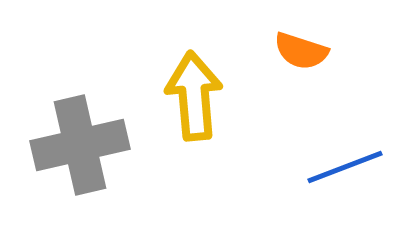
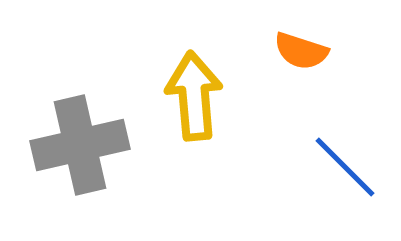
blue line: rotated 66 degrees clockwise
